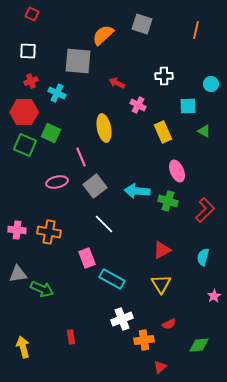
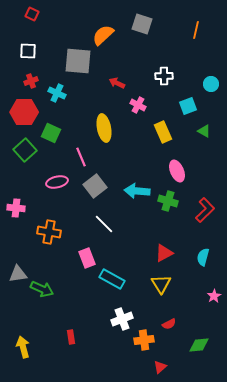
cyan square at (188, 106): rotated 18 degrees counterclockwise
green square at (25, 145): moved 5 px down; rotated 25 degrees clockwise
pink cross at (17, 230): moved 1 px left, 22 px up
red triangle at (162, 250): moved 2 px right, 3 px down
